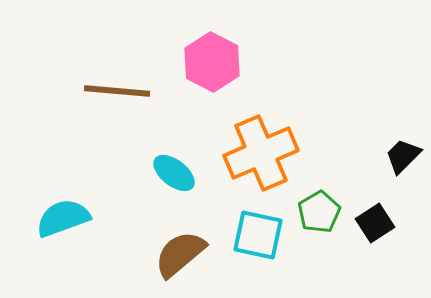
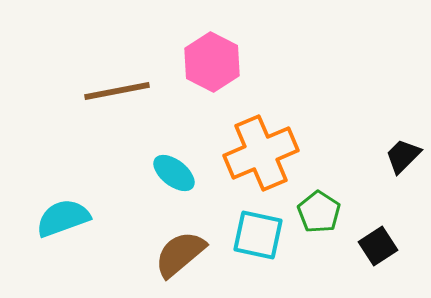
brown line: rotated 16 degrees counterclockwise
green pentagon: rotated 9 degrees counterclockwise
black square: moved 3 px right, 23 px down
